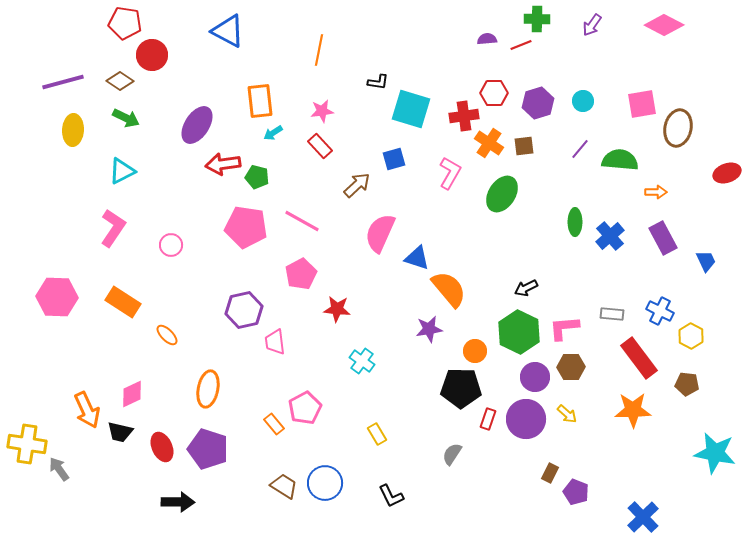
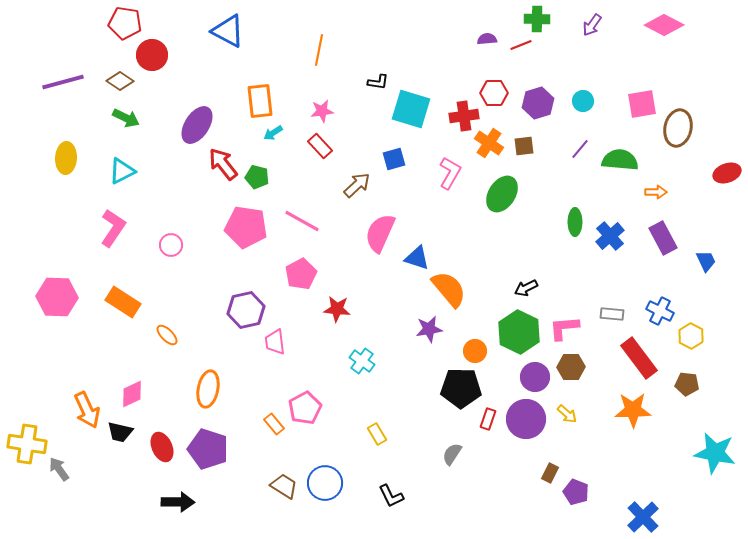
yellow ellipse at (73, 130): moved 7 px left, 28 px down
red arrow at (223, 164): rotated 60 degrees clockwise
purple hexagon at (244, 310): moved 2 px right
